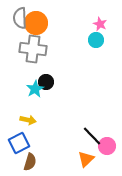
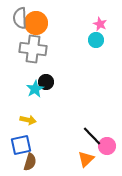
blue square: moved 2 px right, 2 px down; rotated 15 degrees clockwise
